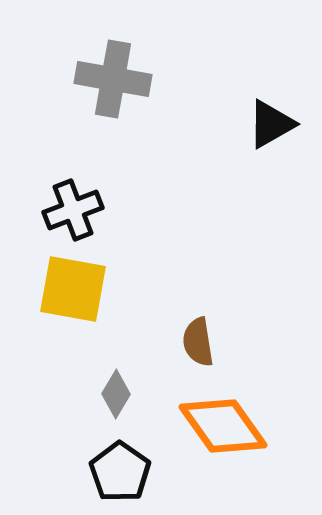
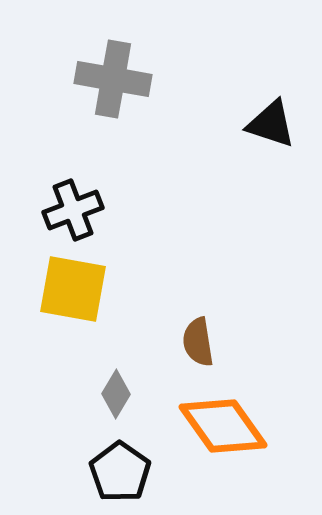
black triangle: rotated 48 degrees clockwise
